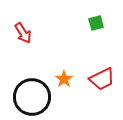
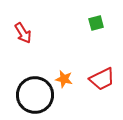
orange star: rotated 24 degrees counterclockwise
black circle: moved 3 px right, 2 px up
